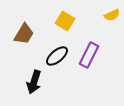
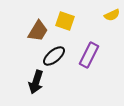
yellow square: rotated 12 degrees counterclockwise
brown trapezoid: moved 14 px right, 3 px up
black ellipse: moved 3 px left
black arrow: moved 2 px right
